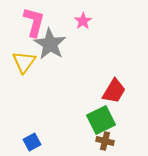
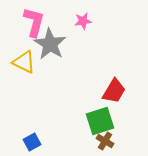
pink star: rotated 24 degrees clockwise
yellow triangle: rotated 40 degrees counterclockwise
green square: moved 1 px left, 1 px down; rotated 8 degrees clockwise
brown cross: rotated 18 degrees clockwise
